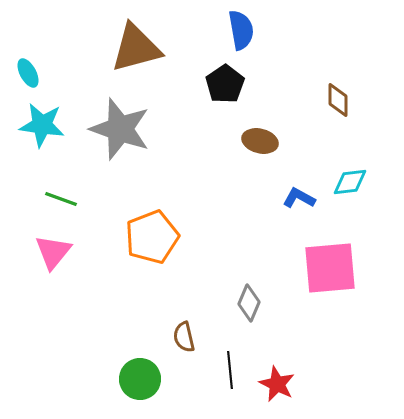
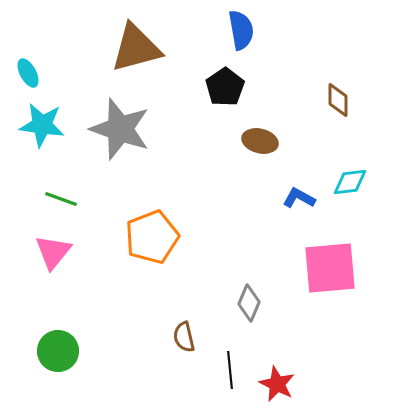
black pentagon: moved 3 px down
green circle: moved 82 px left, 28 px up
